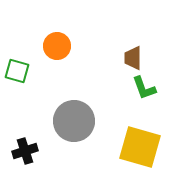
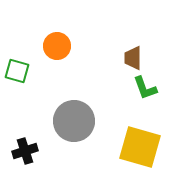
green L-shape: moved 1 px right
